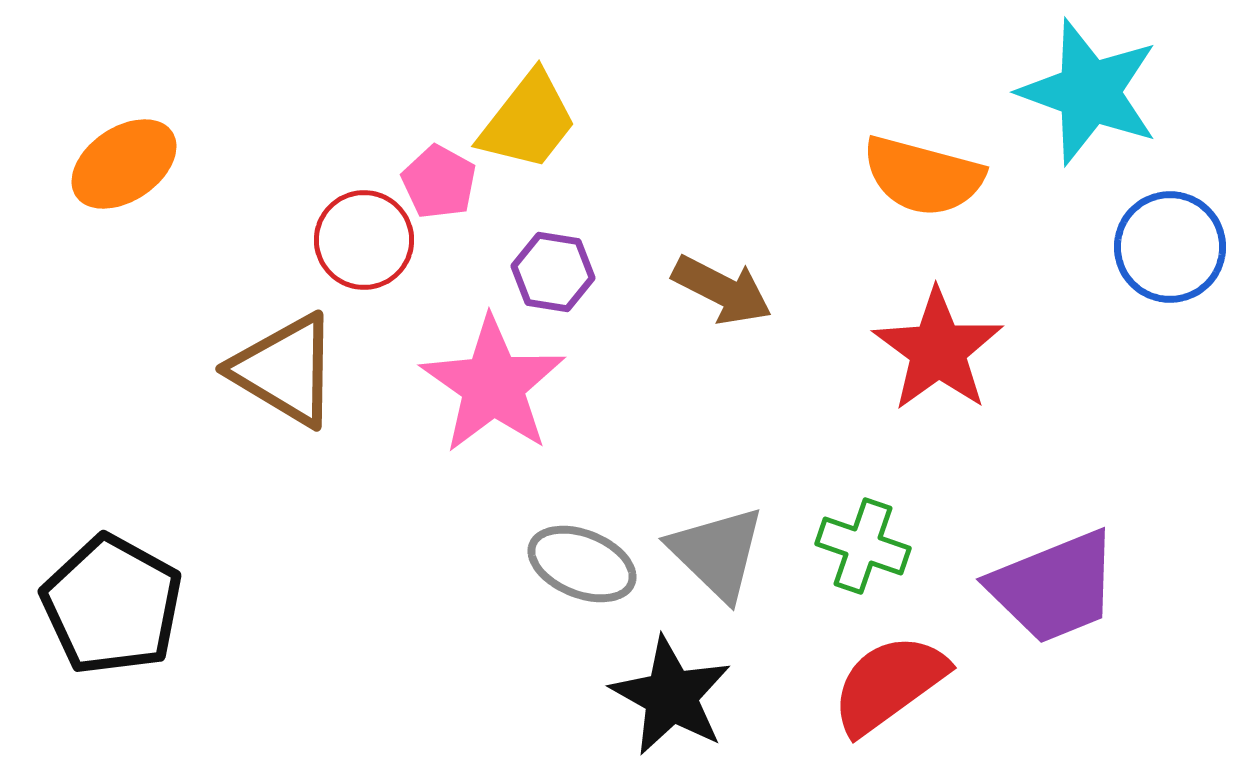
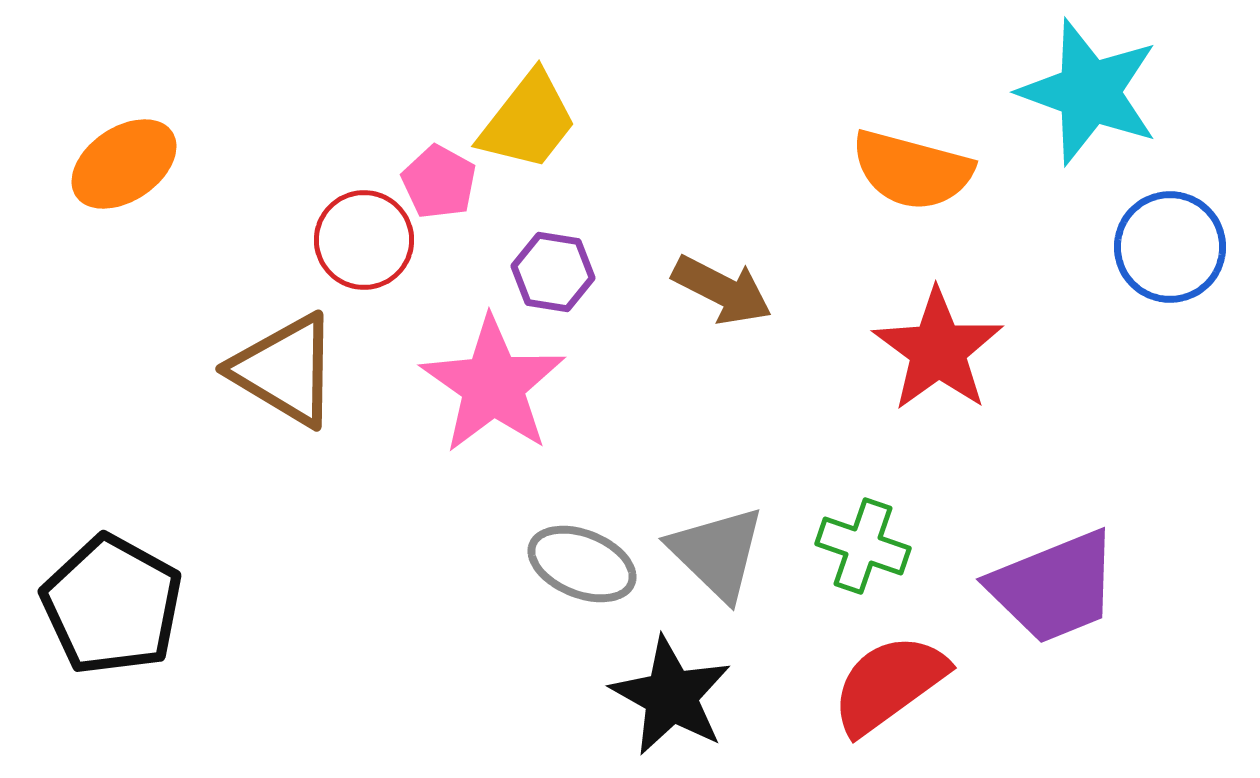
orange semicircle: moved 11 px left, 6 px up
